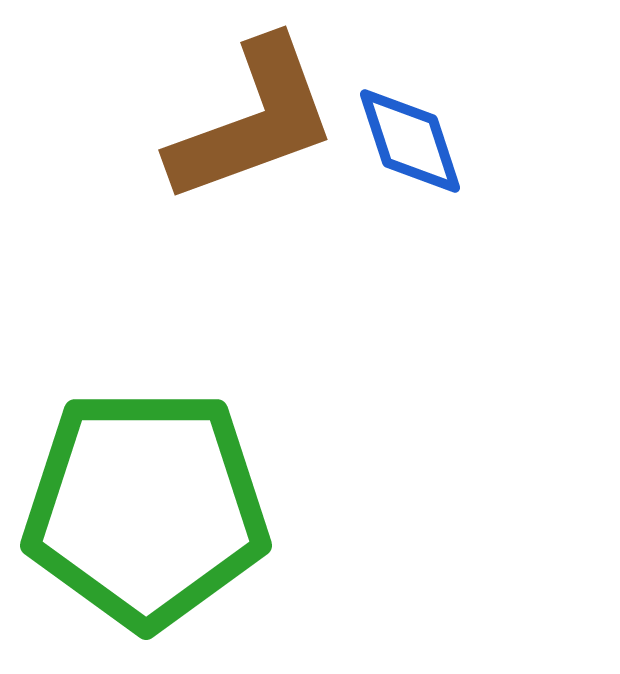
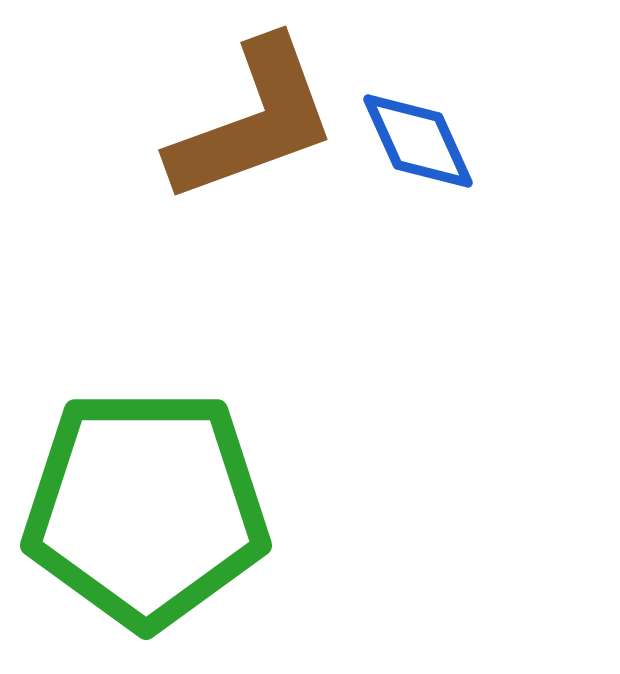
blue diamond: moved 8 px right; rotated 6 degrees counterclockwise
